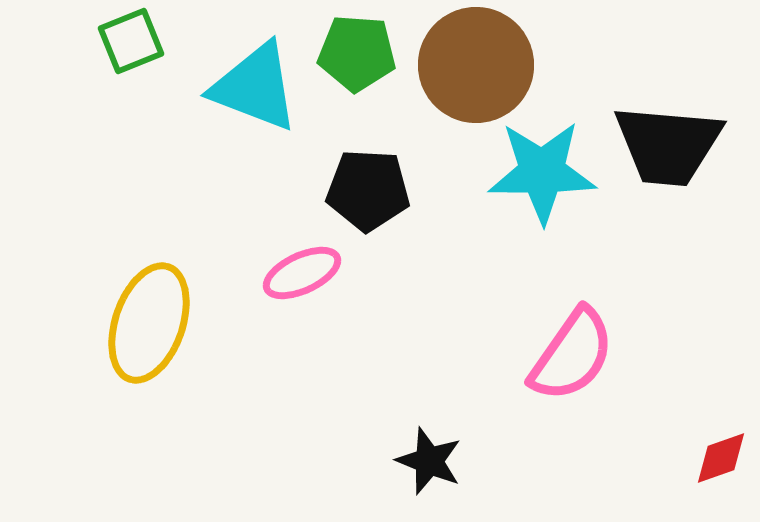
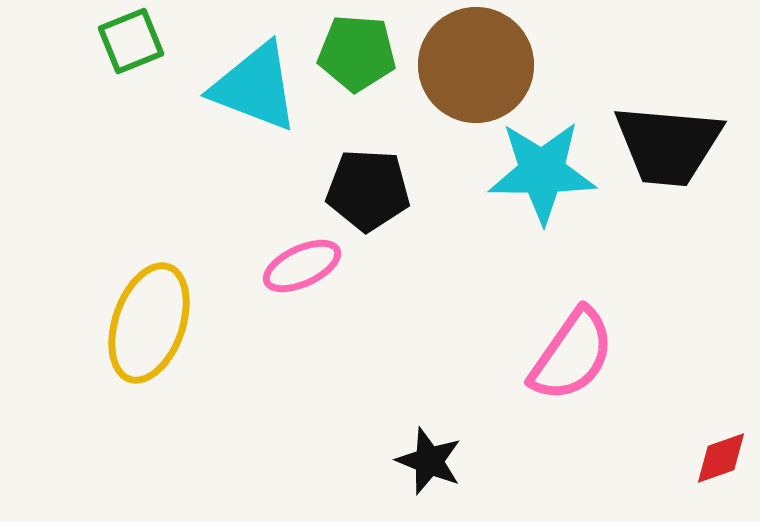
pink ellipse: moved 7 px up
